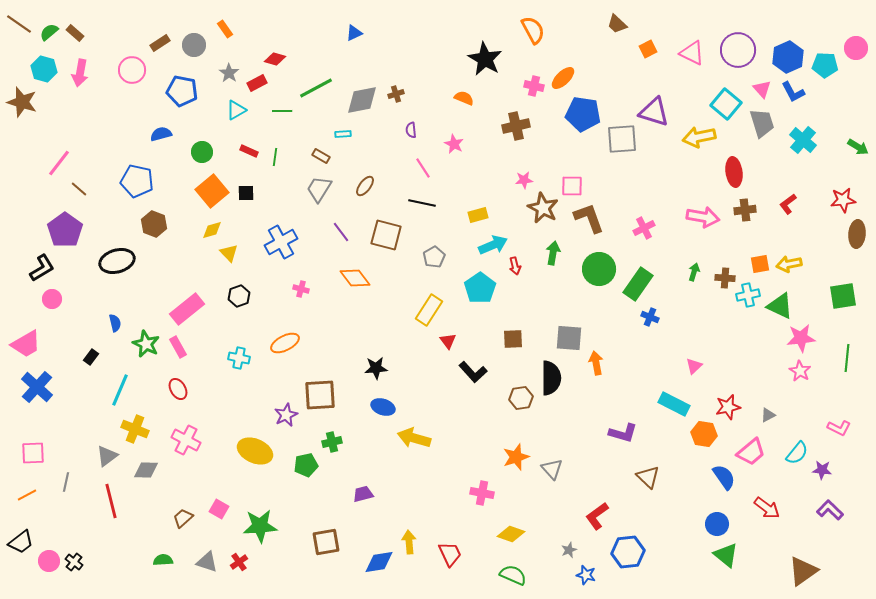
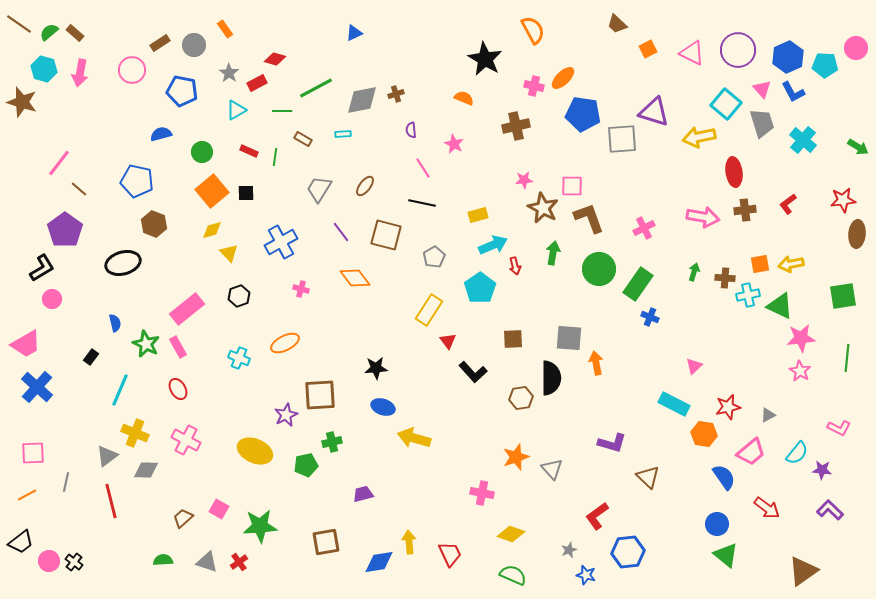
brown rectangle at (321, 156): moved 18 px left, 17 px up
black ellipse at (117, 261): moved 6 px right, 2 px down
yellow arrow at (789, 264): moved 2 px right
cyan cross at (239, 358): rotated 10 degrees clockwise
yellow cross at (135, 429): moved 4 px down
purple L-shape at (623, 433): moved 11 px left, 10 px down
